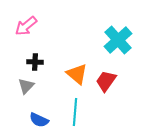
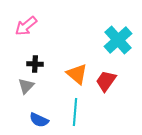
black cross: moved 2 px down
